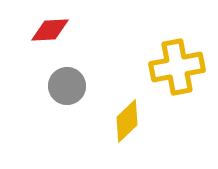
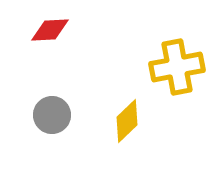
gray circle: moved 15 px left, 29 px down
